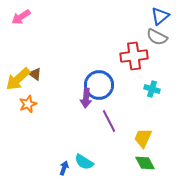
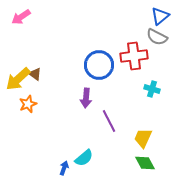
blue circle: moved 20 px up
cyan semicircle: moved 4 px up; rotated 72 degrees counterclockwise
